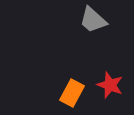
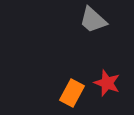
red star: moved 3 px left, 2 px up
